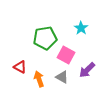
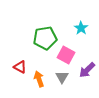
gray triangle: rotated 32 degrees clockwise
